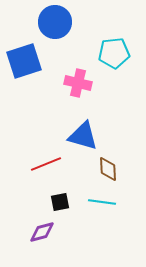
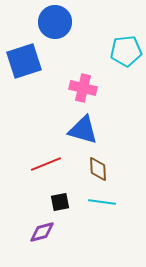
cyan pentagon: moved 12 px right, 2 px up
pink cross: moved 5 px right, 5 px down
blue triangle: moved 6 px up
brown diamond: moved 10 px left
